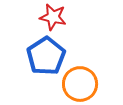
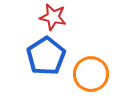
orange circle: moved 11 px right, 10 px up
